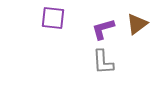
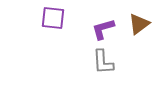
brown triangle: moved 2 px right
